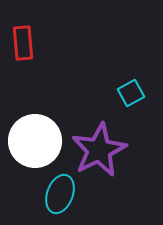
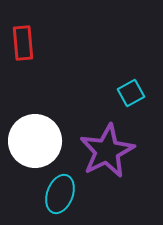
purple star: moved 8 px right, 1 px down
